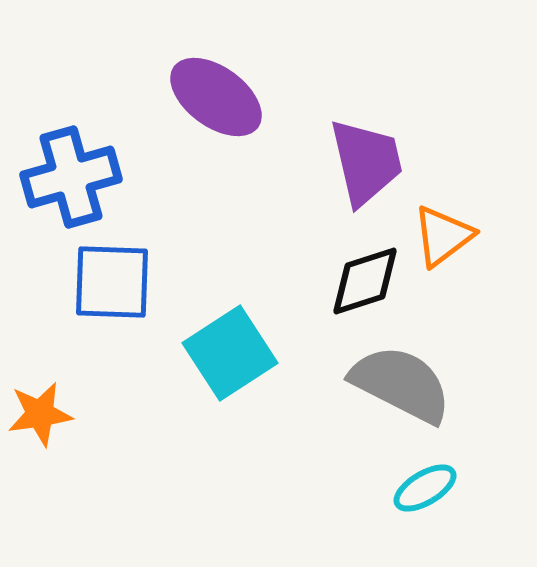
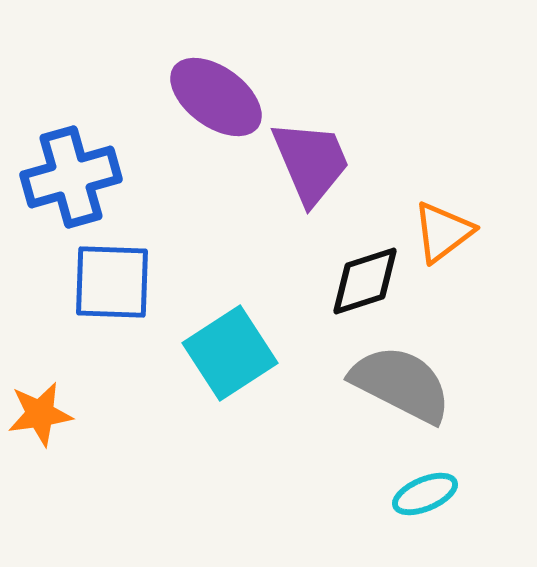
purple trapezoid: moved 55 px left; rotated 10 degrees counterclockwise
orange triangle: moved 4 px up
cyan ellipse: moved 6 px down; rotated 8 degrees clockwise
